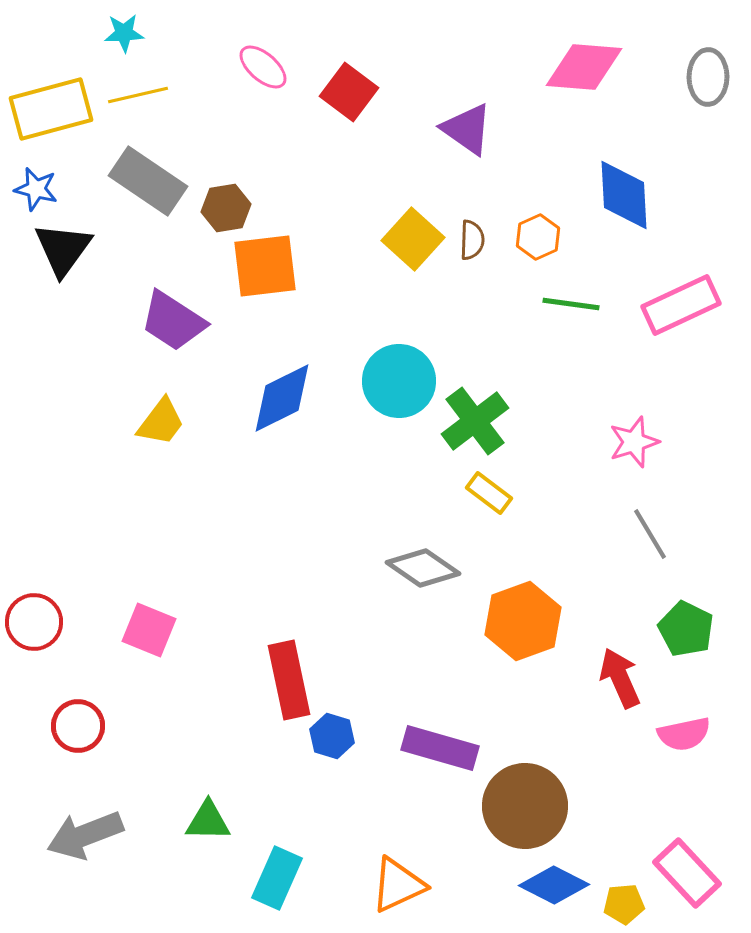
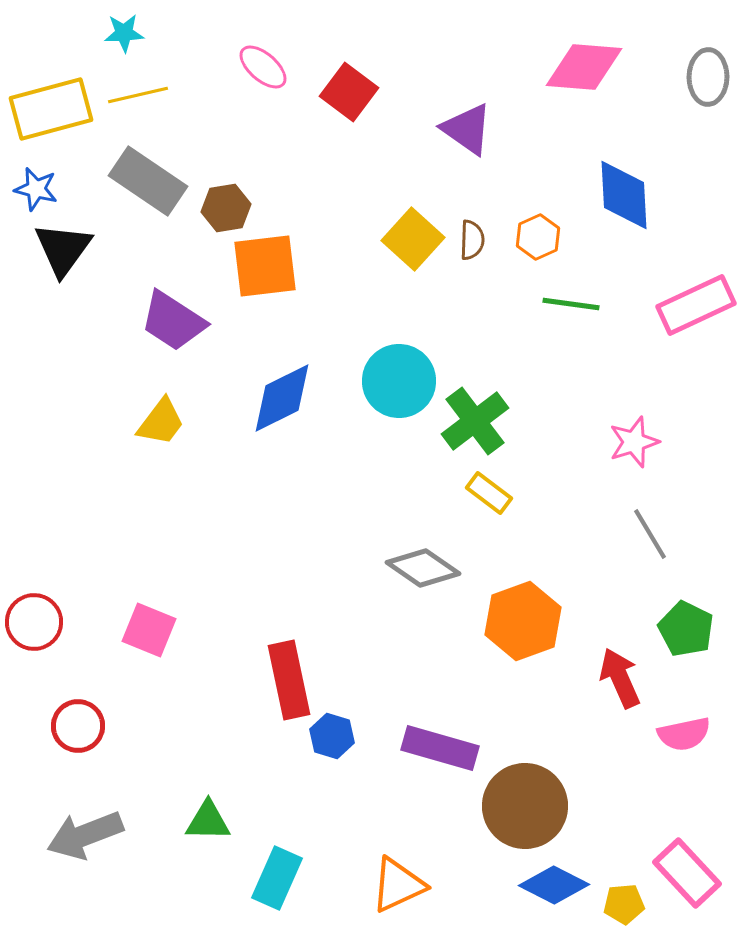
pink rectangle at (681, 305): moved 15 px right
